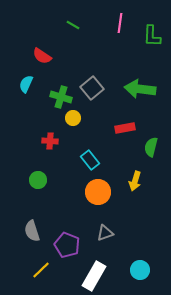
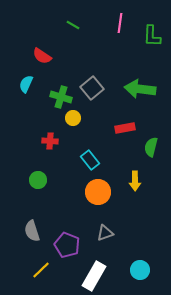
yellow arrow: rotated 18 degrees counterclockwise
